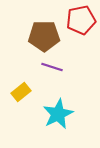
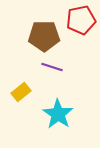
cyan star: rotated 12 degrees counterclockwise
